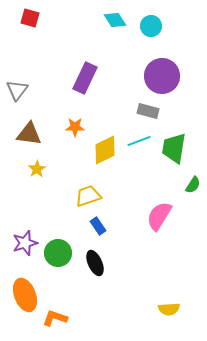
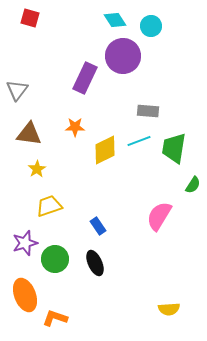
purple circle: moved 39 px left, 20 px up
gray rectangle: rotated 10 degrees counterclockwise
yellow trapezoid: moved 39 px left, 10 px down
green circle: moved 3 px left, 6 px down
